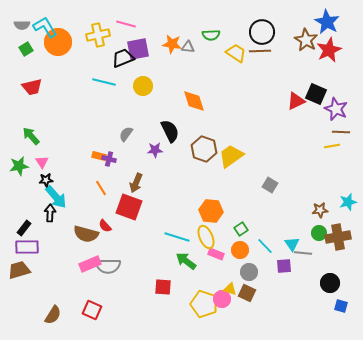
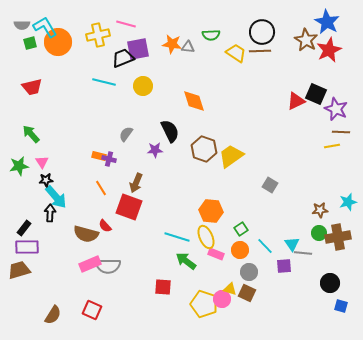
green square at (26, 49): moved 4 px right, 6 px up; rotated 16 degrees clockwise
green arrow at (31, 136): moved 2 px up
